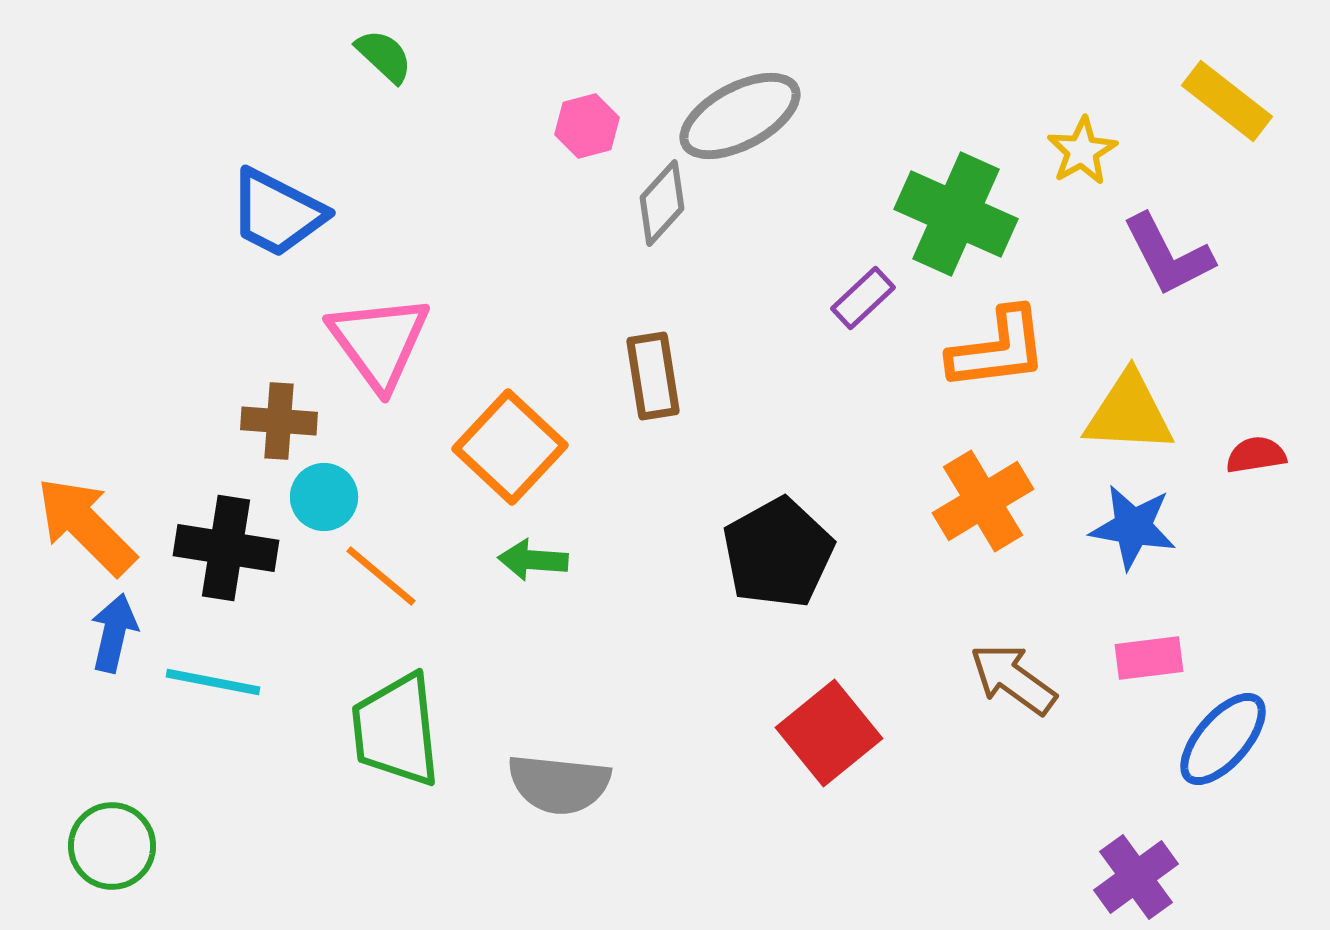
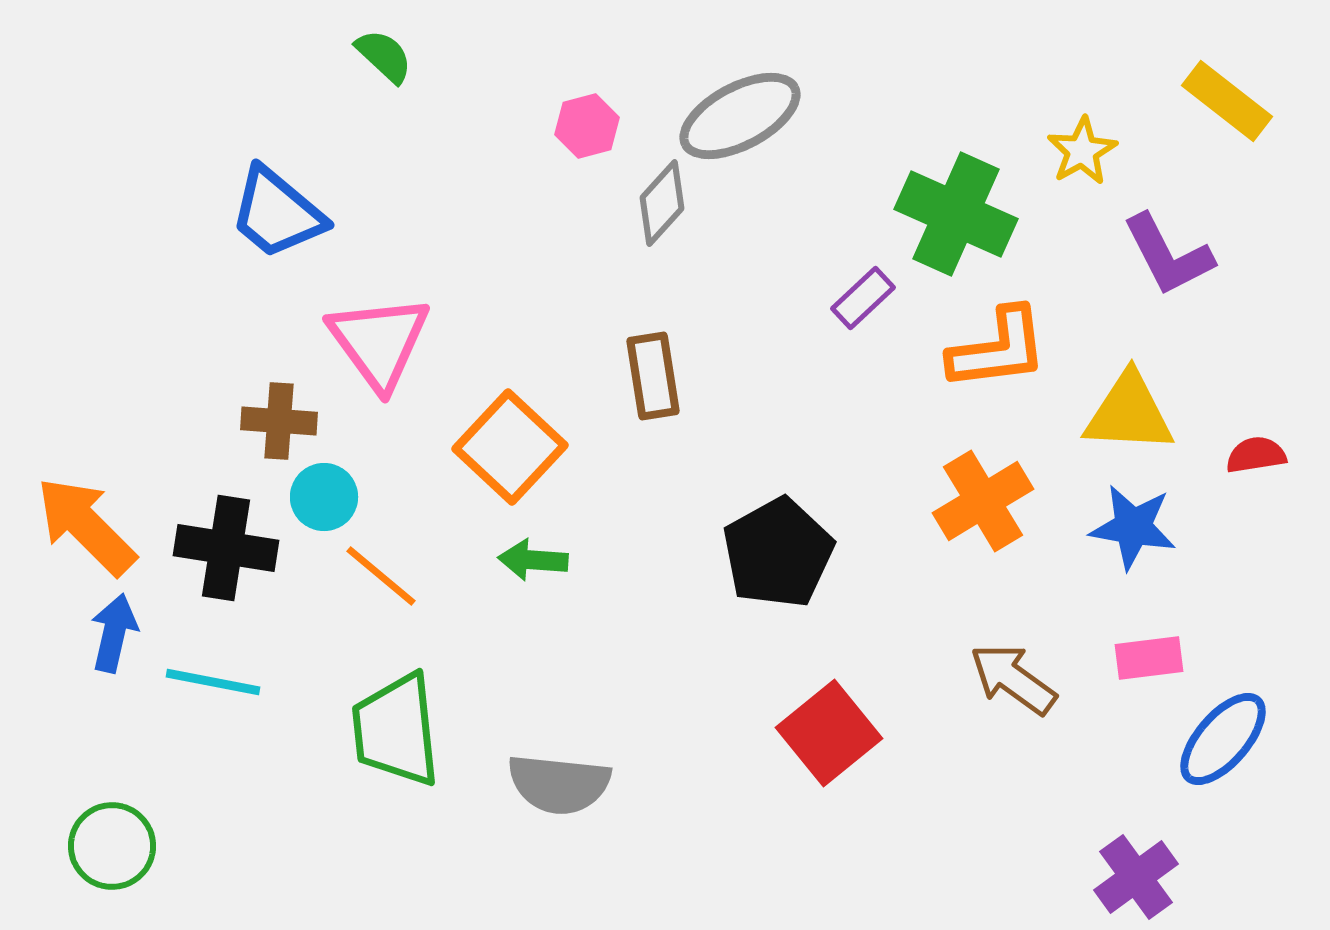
blue trapezoid: rotated 13 degrees clockwise
